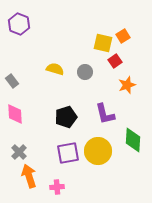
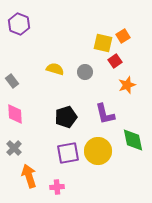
green diamond: rotated 15 degrees counterclockwise
gray cross: moved 5 px left, 4 px up
